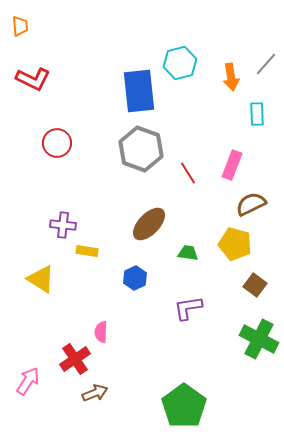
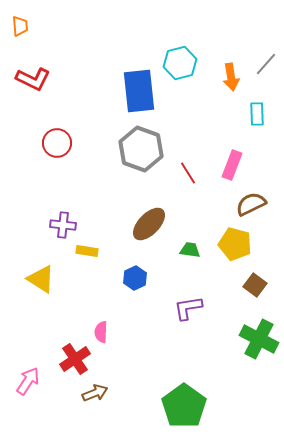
green trapezoid: moved 2 px right, 3 px up
